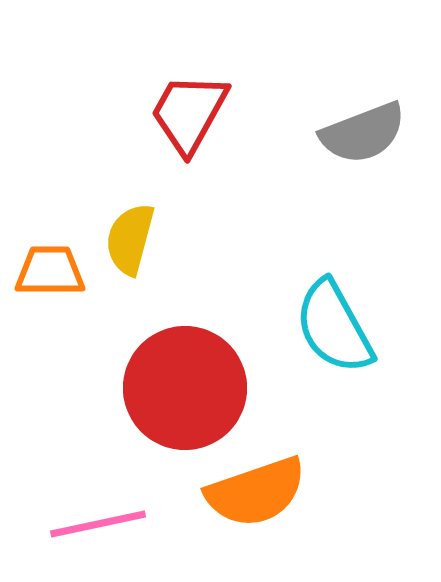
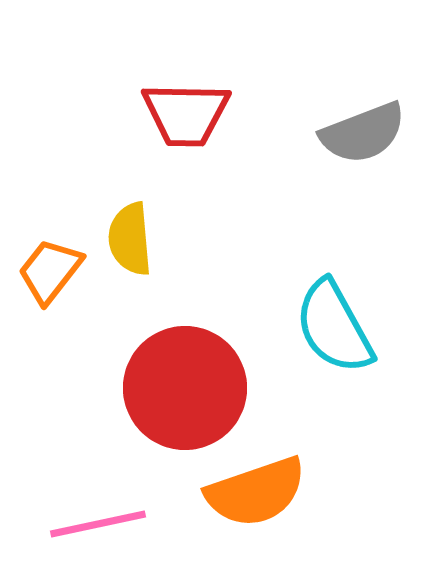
red trapezoid: moved 3 px left, 1 px down; rotated 118 degrees counterclockwise
yellow semicircle: rotated 20 degrees counterclockwise
orange trapezoid: rotated 52 degrees counterclockwise
